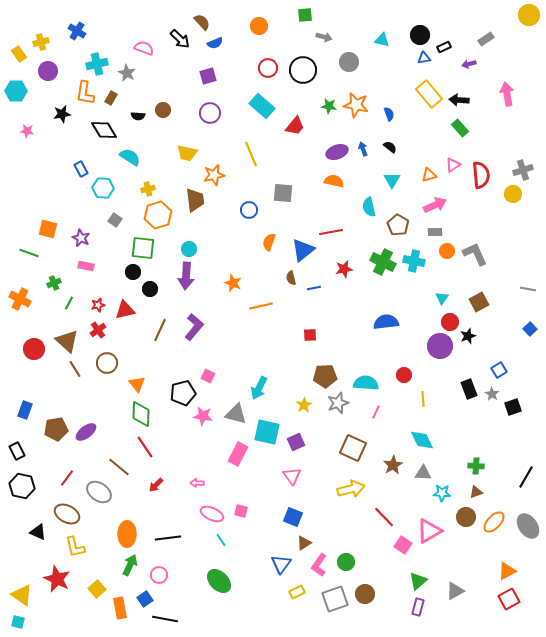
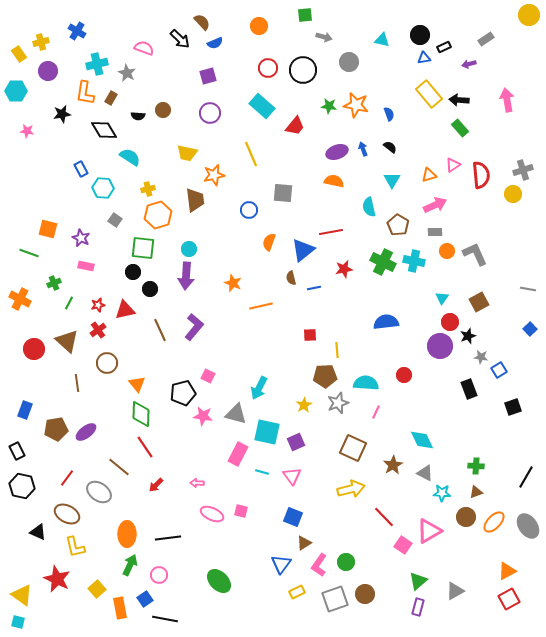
pink arrow at (507, 94): moved 6 px down
brown line at (160, 330): rotated 50 degrees counterclockwise
brown line at (75, 369): moved 2 px right, 14 px down; rotated 24 degrees clockwise
gray star at (492, 394): moved 11 px left, 37 px up; rotated 24 degrees counterclockwise
yellow line at (423, 399): moved 86 px left, 49 px up
gray triangle at (423, 473): moved 2 px right; rotated 24 degrees clockwise
cyan line at (221, 540): moved 41 px right, 68 px up; rotated 40 degrees counterclockwise
